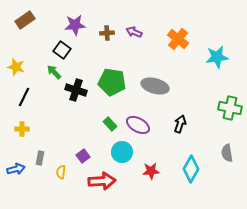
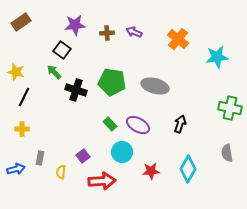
brown rectangle: moved 4 px left, 2 px down
yellow star: moved 5 px down
cyan diamond: moved 3 px left
